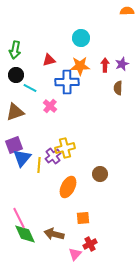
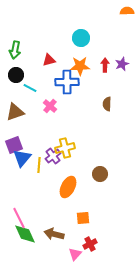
brown semicircle: moved 11 px left, 16 px down
